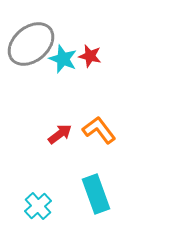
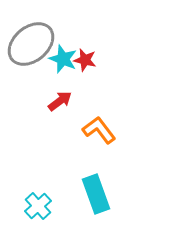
red star: moved 5 px left, 4 px down
red arrow: moved 33 px up
